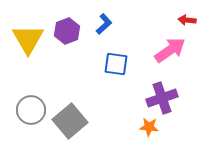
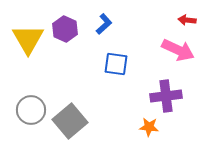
purple hexagon: moved 2 px left, 2 px up; rotated 15 degrees counterclockwise
pink arrow: moved 8 px right; rotated 60 degrees clockwise
purple cross: moved 4 px right, 2 px up; rotated 12 degrees clockwise
